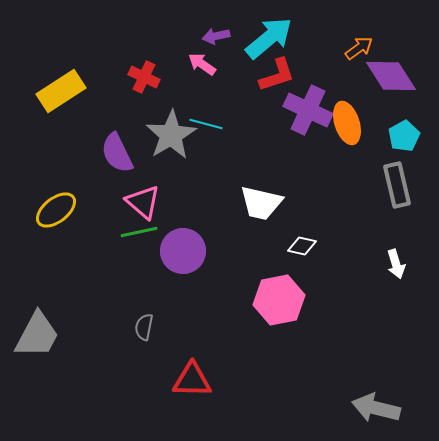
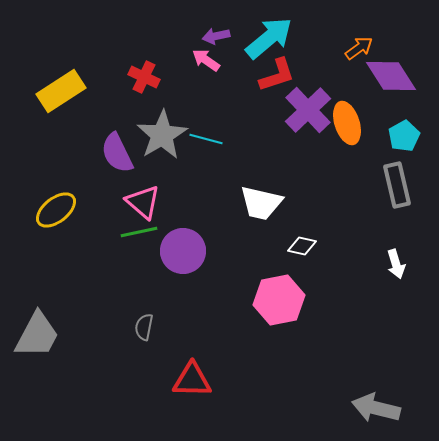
pink arrow: moved 4 px right, 4 px up
purple cross: rotated 21 degrees clockwise
cyan line: moved 15 px down
gray star: moved 9 px left
